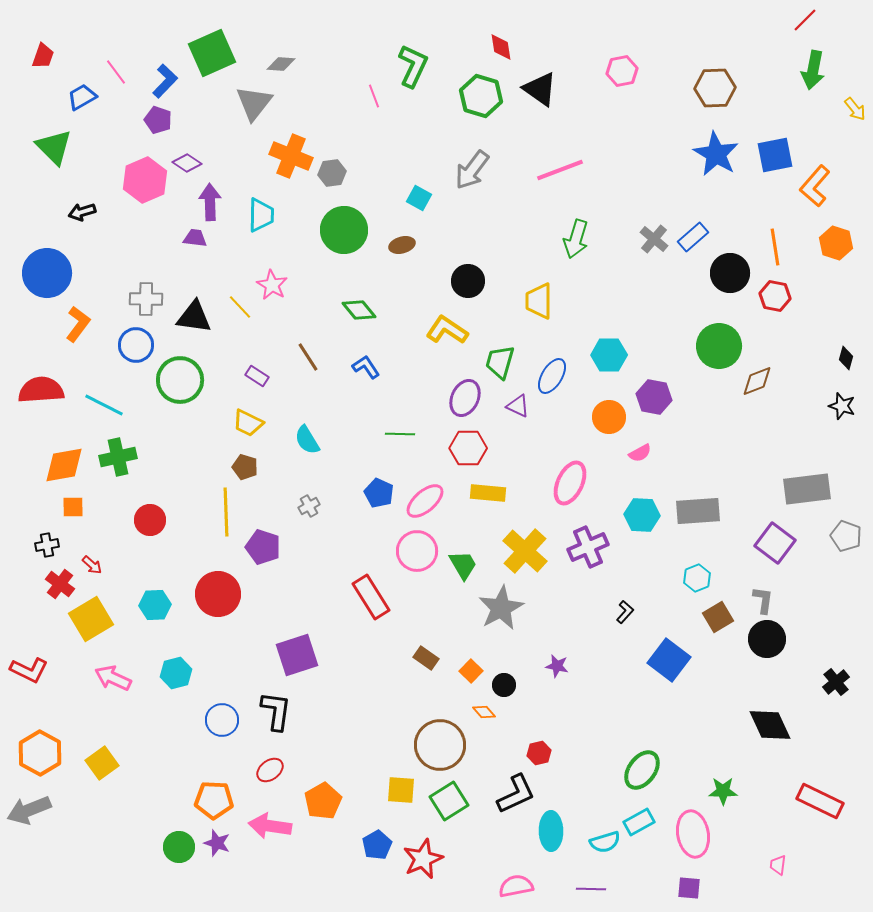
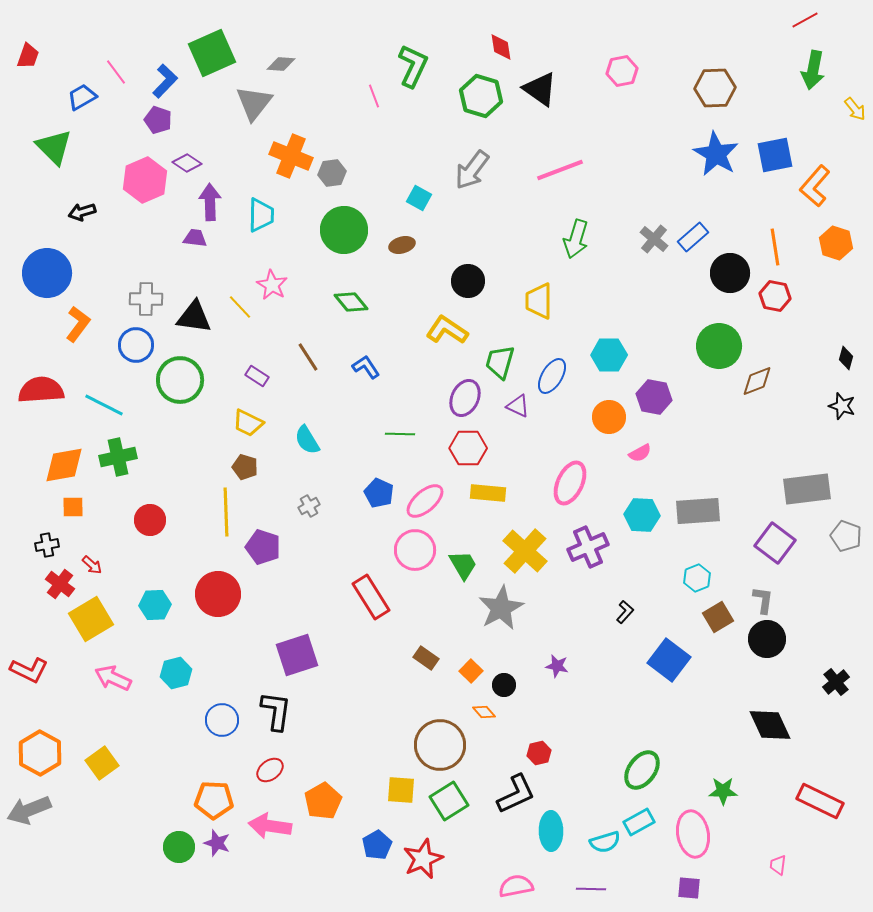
red line at (805, 20): rotated 16 degrees clockwise
red trapezoid at (43, 56): moved 15 px left
green diamond at (359, 310): moved 8 px left, 8 px up
pink circle at (417, 551): moved 2 px left, 1 px up
